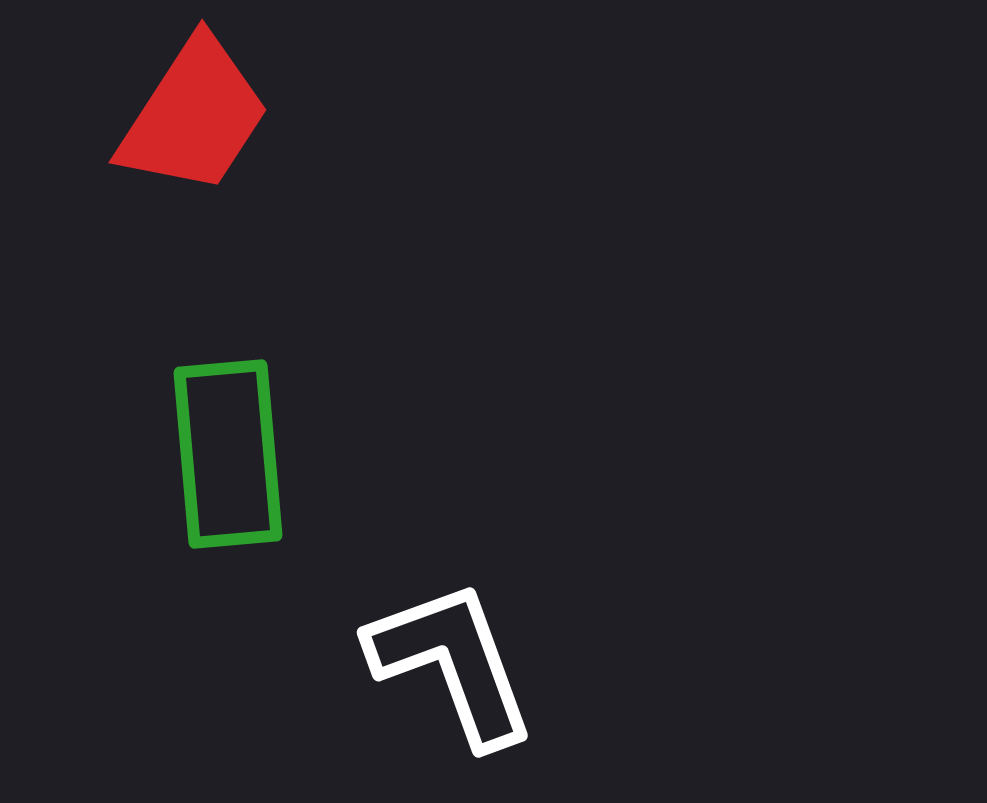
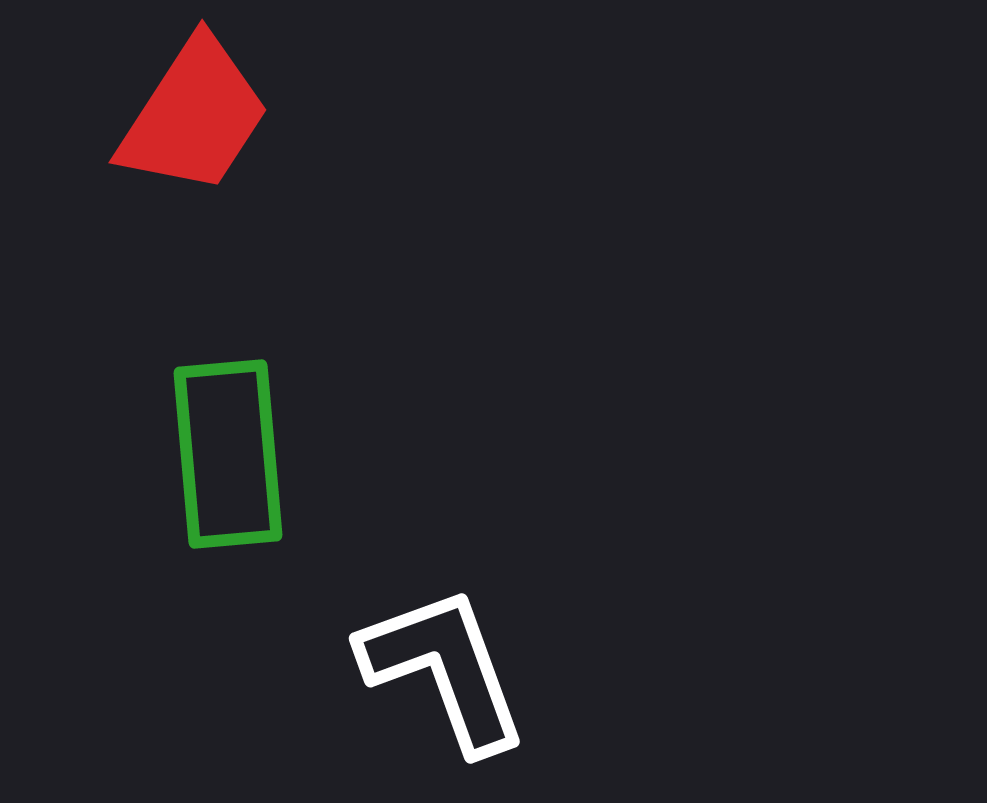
white L-shape: moved 8 px left, 6 px down
